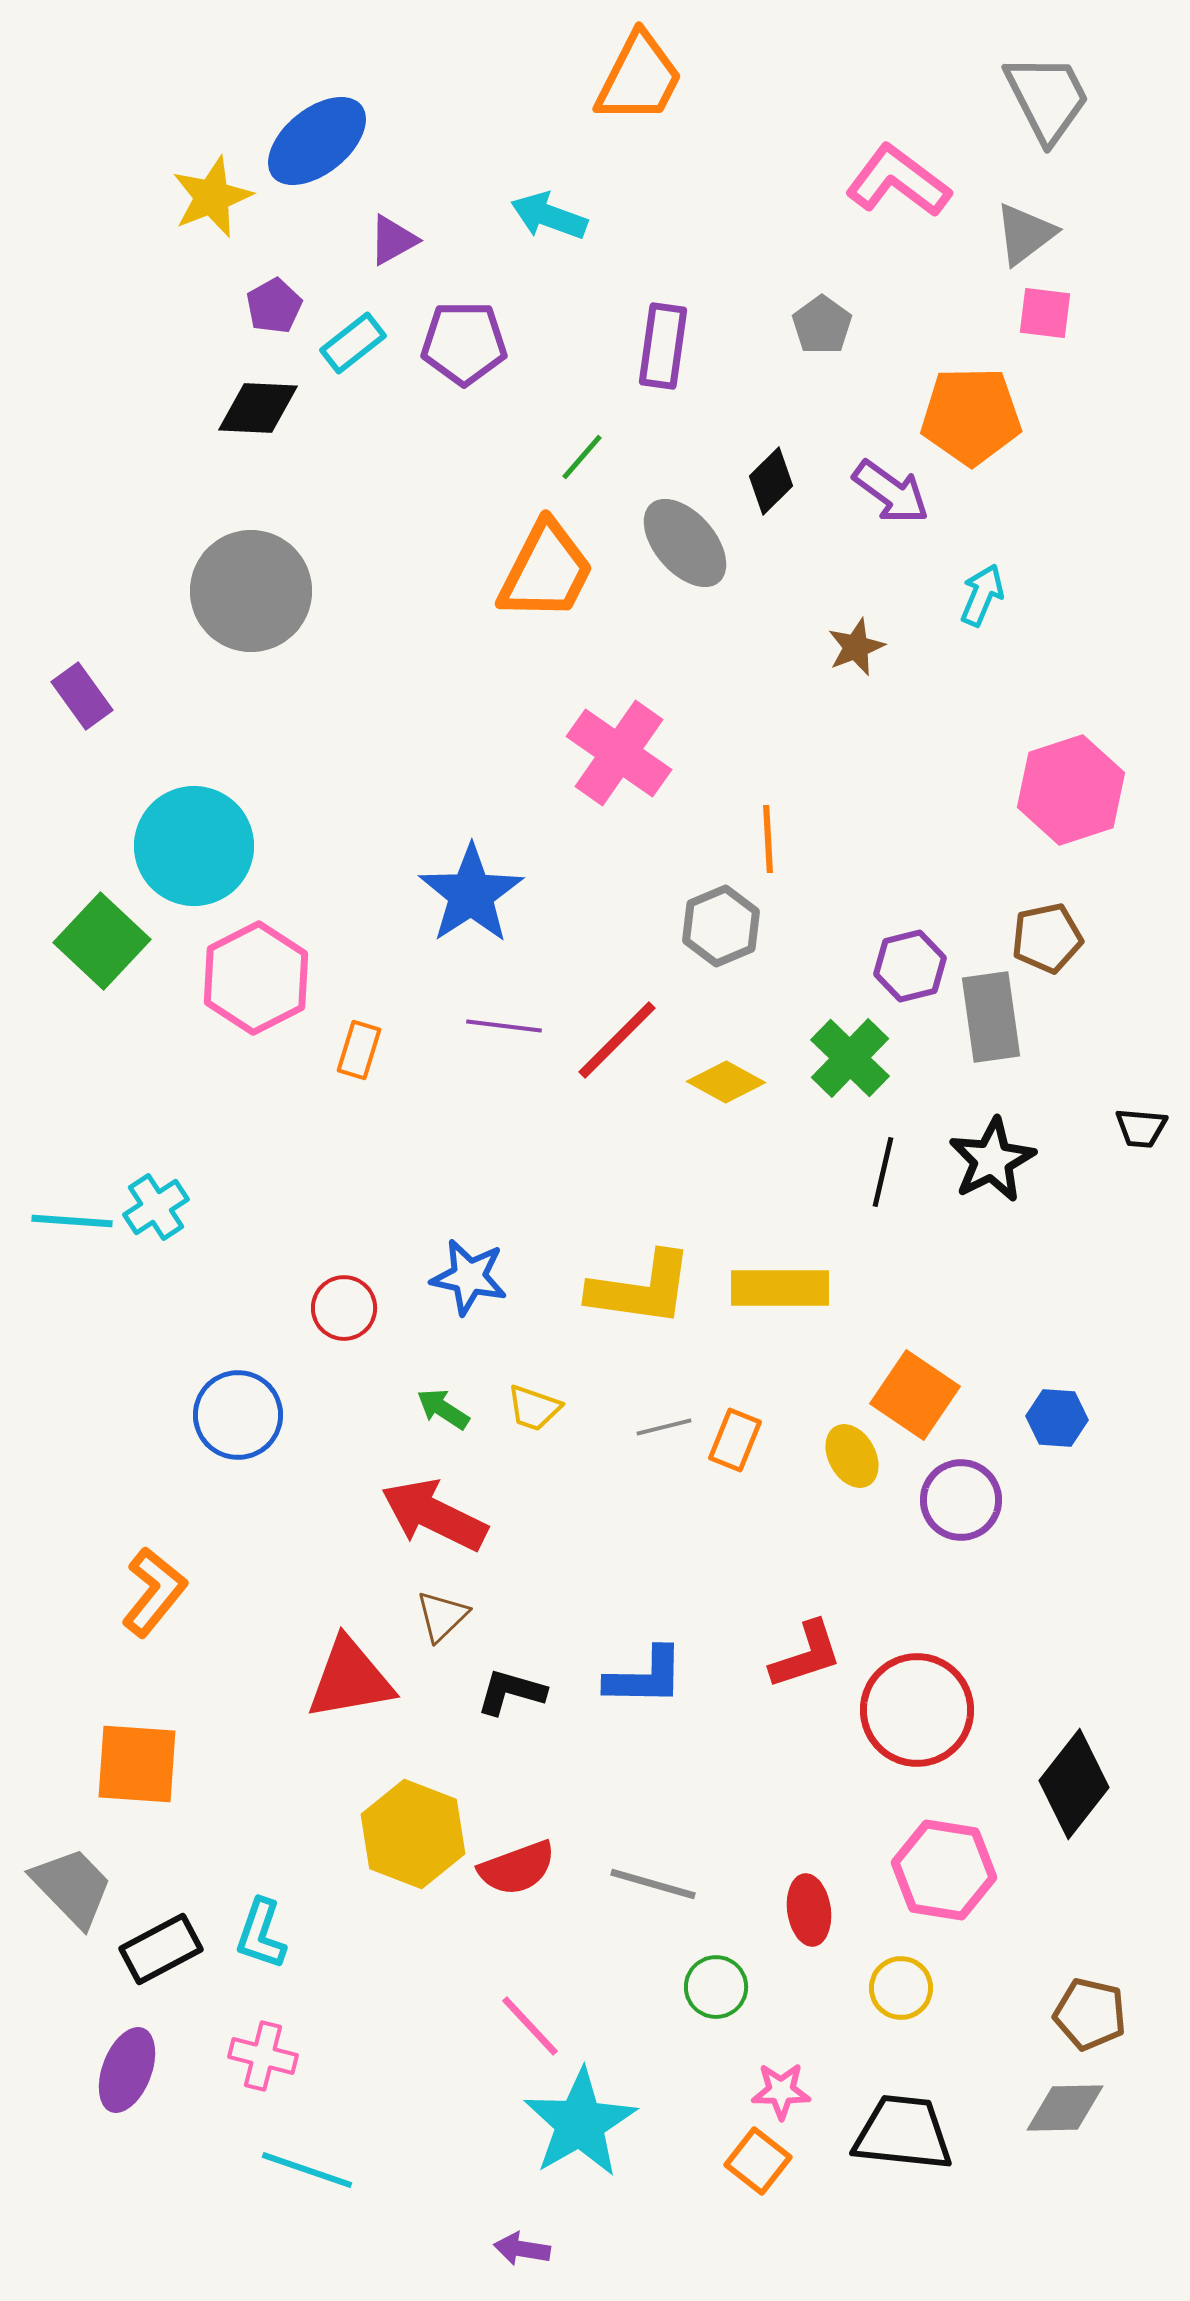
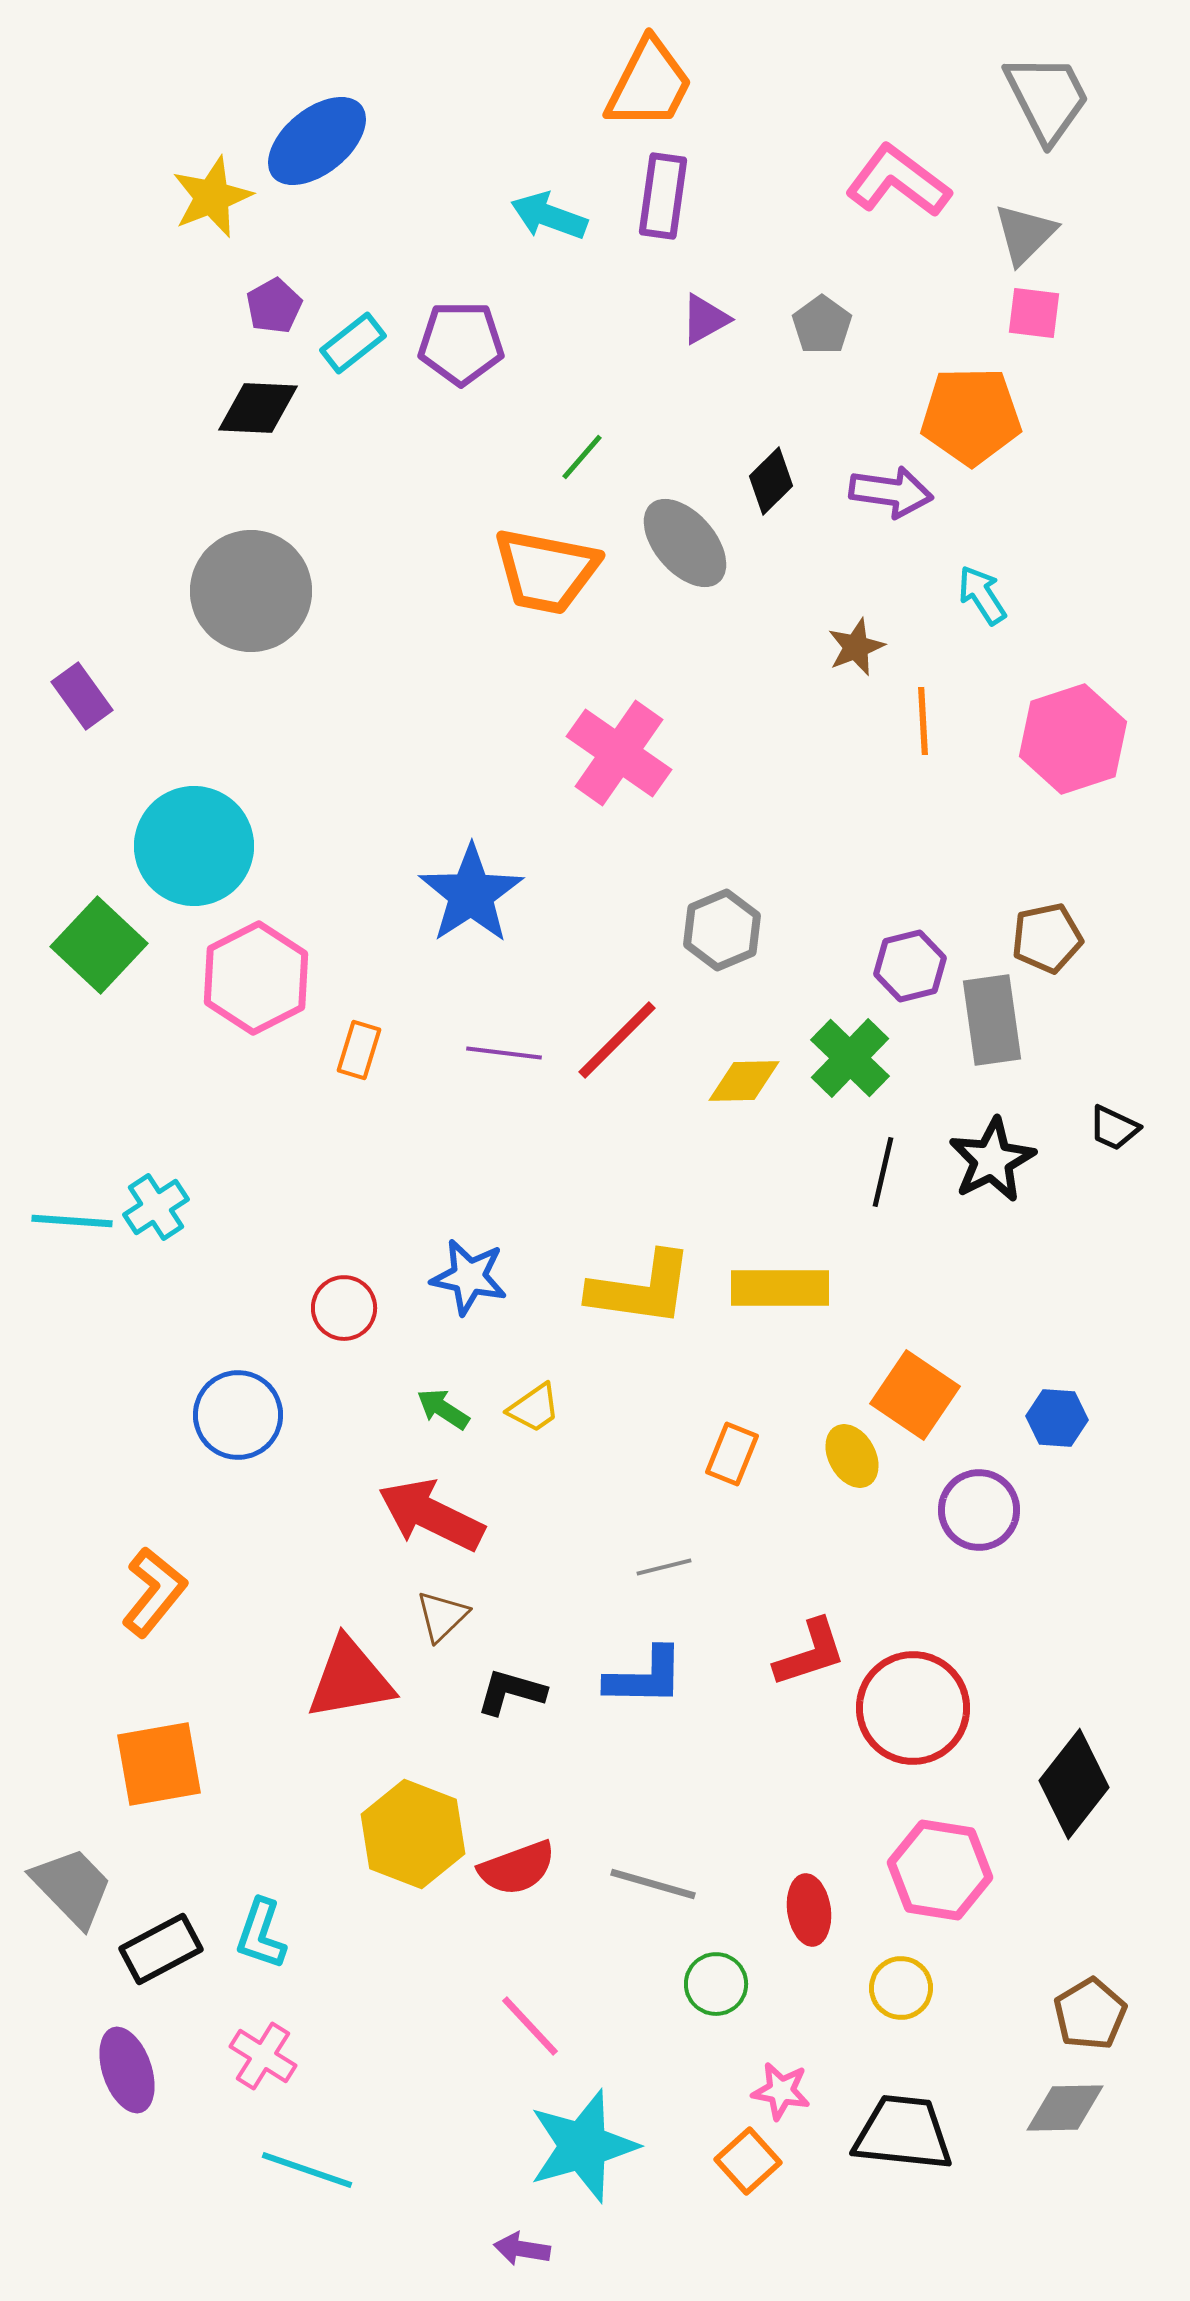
orange trapezoid at (639, 78): moved 10 px right, 6 px down
gray triangle at (1025, 234): rotated 8 degrees counterclockwise
purple triangle at (393, 240): moved 312 px right, 79 px down
pink square at (1045, 313): moved 11 px left
purple pentagon at (464, 343): moved 3 px left
purple rectangle at (663, 346): moved 150 px up
purple arrow at (891, 492): rotated 28 degrees counterclockwise
orange trapezoid at (546, 571): rotated 74 degrees clockwise
cyan arrow at (982, 595): rotated 56 degrees counterclockwise
pink hexagon at (1071, 790): moved 2 px right, 51 px up
orange line at (768, 839): moved 155 px right, 118 px up
gray hexagon at (721, 926): moved 1 px right, 4 px down
green square at (102, 941): moved 3 px left, 4 px down
gray rectangle at (991, 1017): moved 1 px right, 3 px down
purple line at (504, 1026): moved 27 px down
yellow diamond at (726, 1082): moved 18 px right, 1 px up; rotated 30 degrees counterclockwise
black trapezoid at (1141, 1128): moved 27 px left; rotated 20 degrees clockwise
yellow trapezoid at (534, 1408): rotated 54 degrees counterclockwise
gray line at (664, 1427): moved 140 px down
orange rectangle at (735, 1440): moved 3 px left, 14 px down
purple circle at (961, 1500): moved 18 px right, 10 px down
red arrow at (434, 1515): moved 3 px left
red L-shape at (806, 1655): moved 4 px right, 2 px up
red circle at (917, 1710): moved 4 px left, 2 px up
orange square at (137, 1764): moved 22 px right; rotated 14 degrees counterclockwise
pink hexagon at (944, 1870): moved 4 px left
green circle at (716, 1987): moved 3 px up
brown pentagon at (1090, 2014): rotated 28 degrees clockwise
pink cross at (263, 2056): rotated 18 degrees clockwise
purple ellipse at (127, 2070): rotated 40 degrees counterclockwise
pink star at (781, 2091): rotated 10 degrees clockwise
cyan star at (580, 2123): moved 3 px right, 23 px down; rotated 14 degrees clockwise
orange square at (758, 2161): moved 10 px left; rotated 10 degrees clockwise
